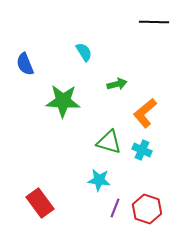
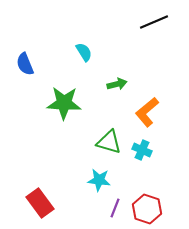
black line: rotated 24 degrees counterclockwise
green star: moved 1 px right, 2 px down
orange L-shape: moved 2 px right, 1 px up
